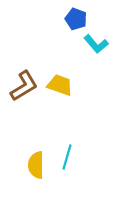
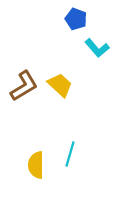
cyan L-shape: moved 1 px right, 4 px down
yellow trapezoid: rotated 24 degrees clockwise
cyan line: moved 3 px right, 3 px up
